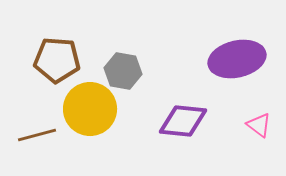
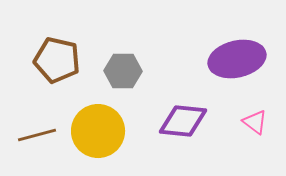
brown pentagon: rotated 9 degrees clockwise
gray hexagon: rotated 9 degrees counterclockwise
yellow circle: moved 8 px right, 22 px down
pink triangle: moved 4 px left, 3 px up
